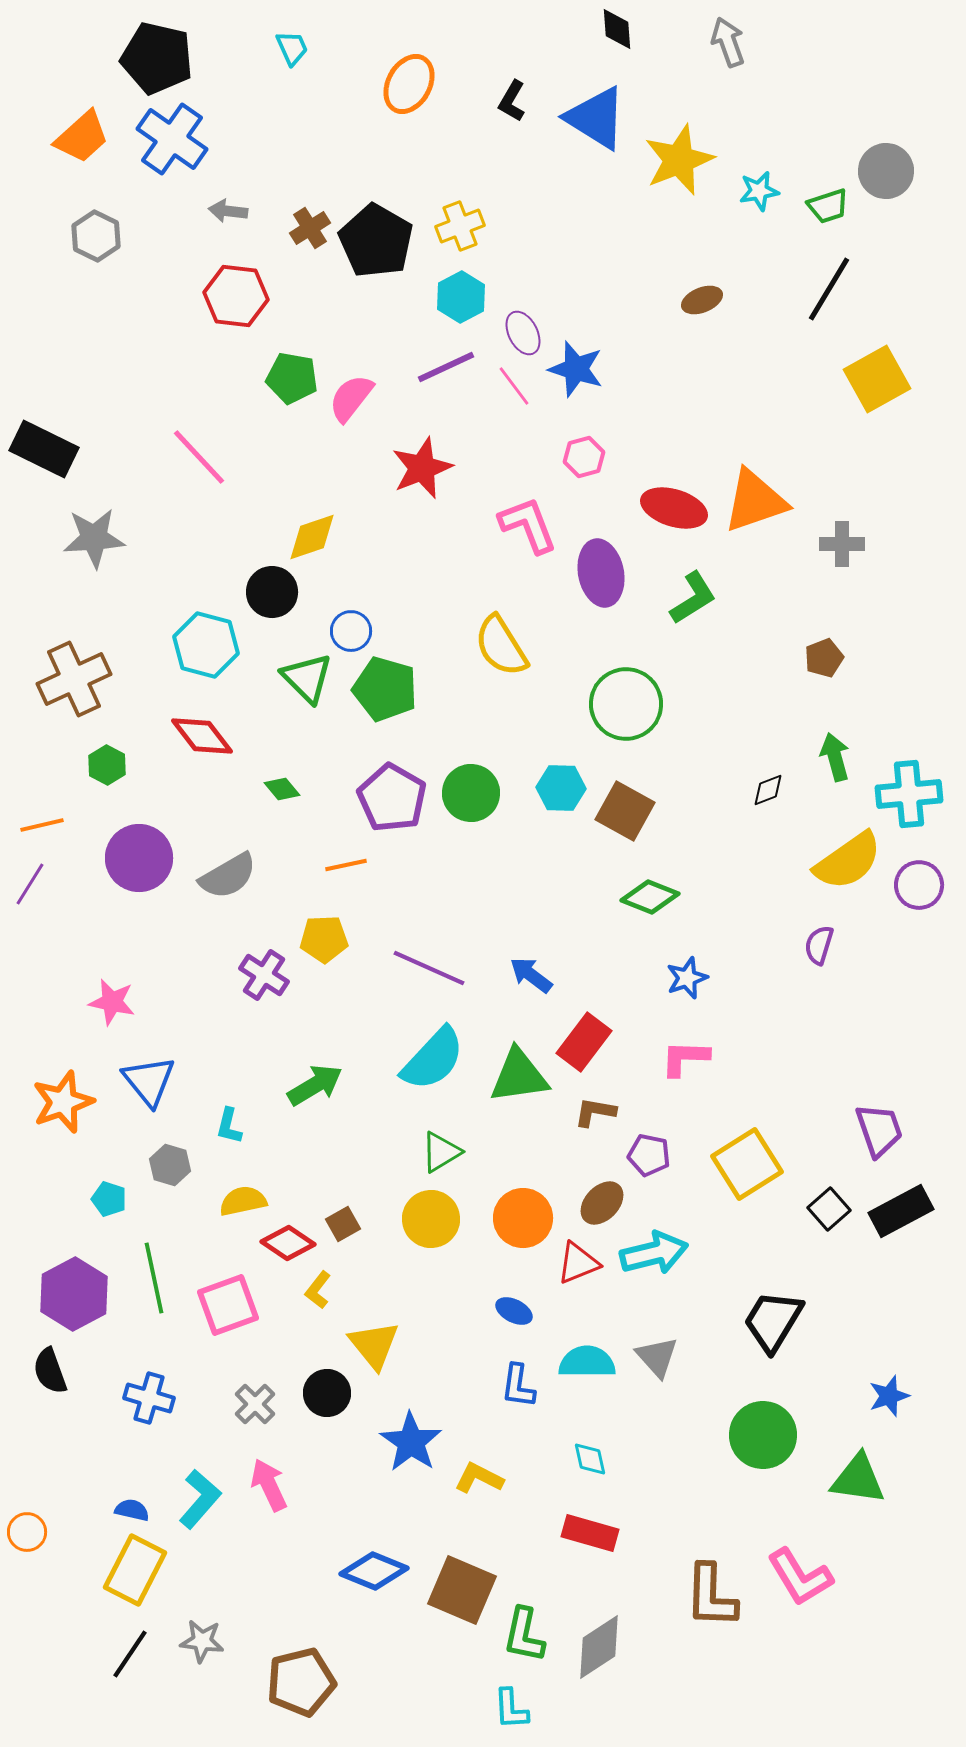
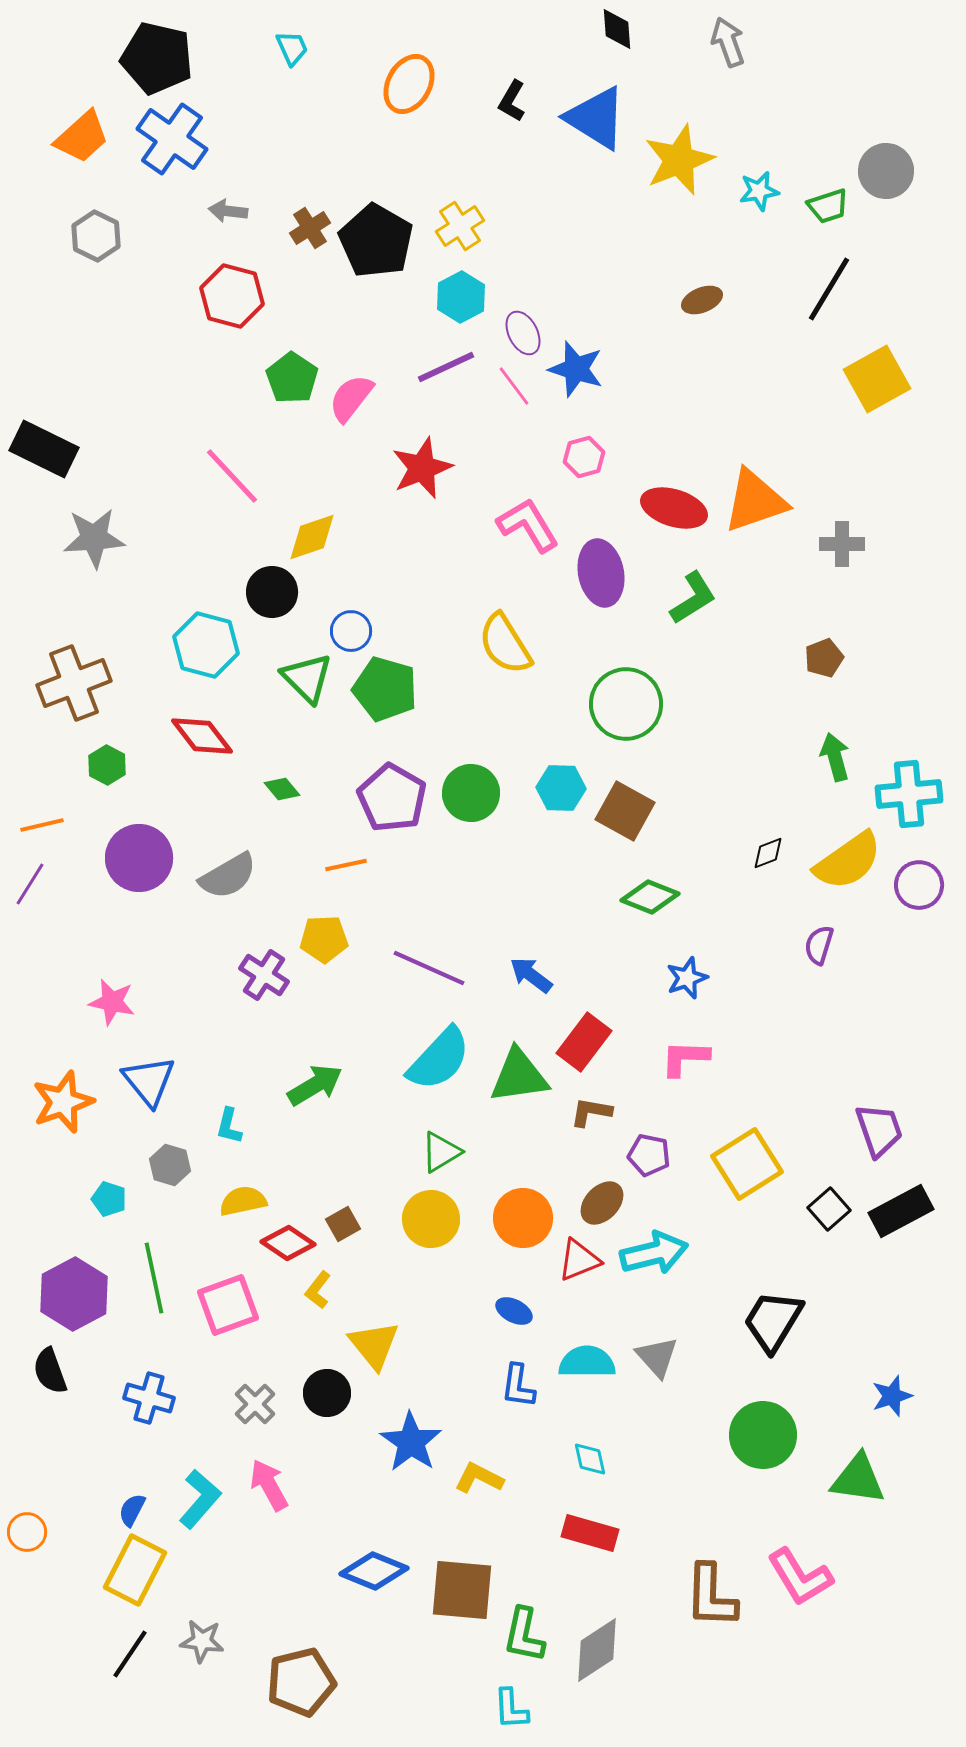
yellow cross at (460, 226): rotated 12 degrees counterclockwise
red hexagon at (236, 296): moved 4 px left; rotated 8 degrees clockwise
green pentagon at (292, 378): rotated 24 degrees clockwise
pink line at (199, 457): moved 33 px right, 19 px down
pink L-shape at (528, 525): rotated 10 degrees counterclockwise
yellow semicircle at (501, 646): moved 4 px right, 2 px up
brown cross at (74, 679): moved 4 px down; rotated 4 degrees clockwise
black diamond at (768, 790): moved 63 px down
cyan semicircle at (433, 1059): moved 6 px right
brown L-shape at (595, 1112): moved 4 px left
red triangle at (578, 1263): moved 1 px right, 3 px up
blue star at (889, 1396): moved 3 px right
pink arrow at (269, 1485): rotated 4 degrees counterclockwise
blue semicircle at (132, 1510): rotated 76 degrees counterclockwise
brown square at (462, 1590): rotated 18 degrees counterclockwise
gray diamond at (599, 1647): moved 2 px left, 3 px down
